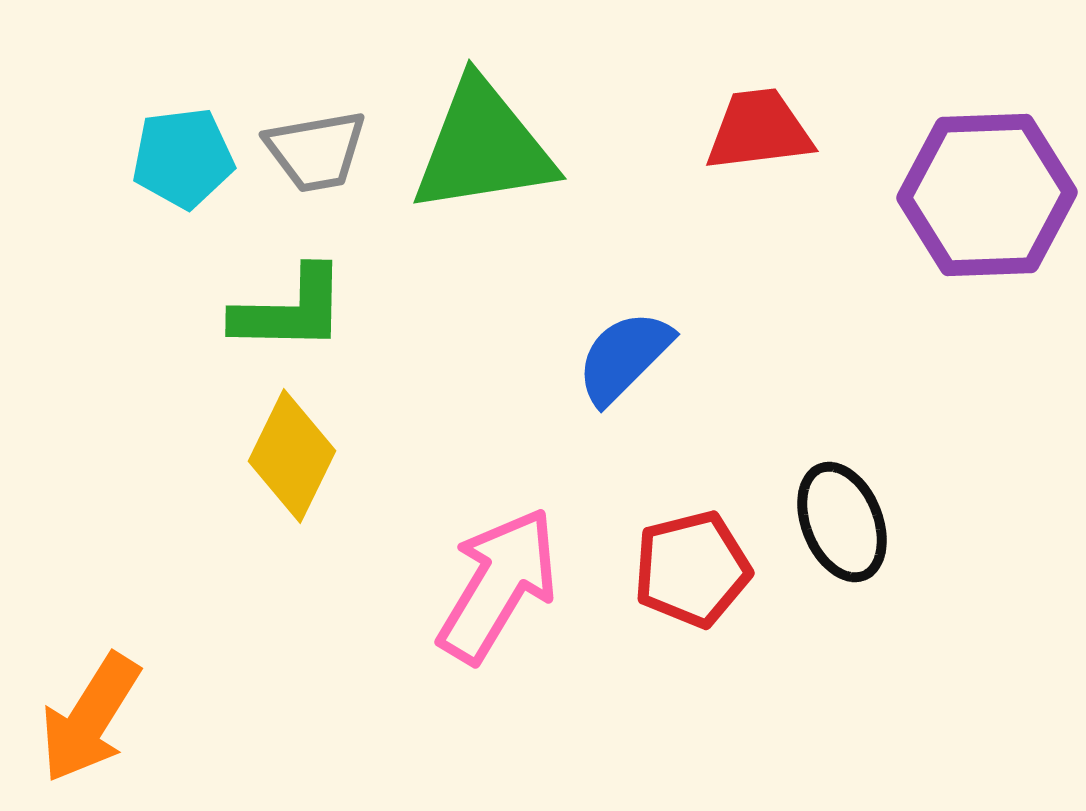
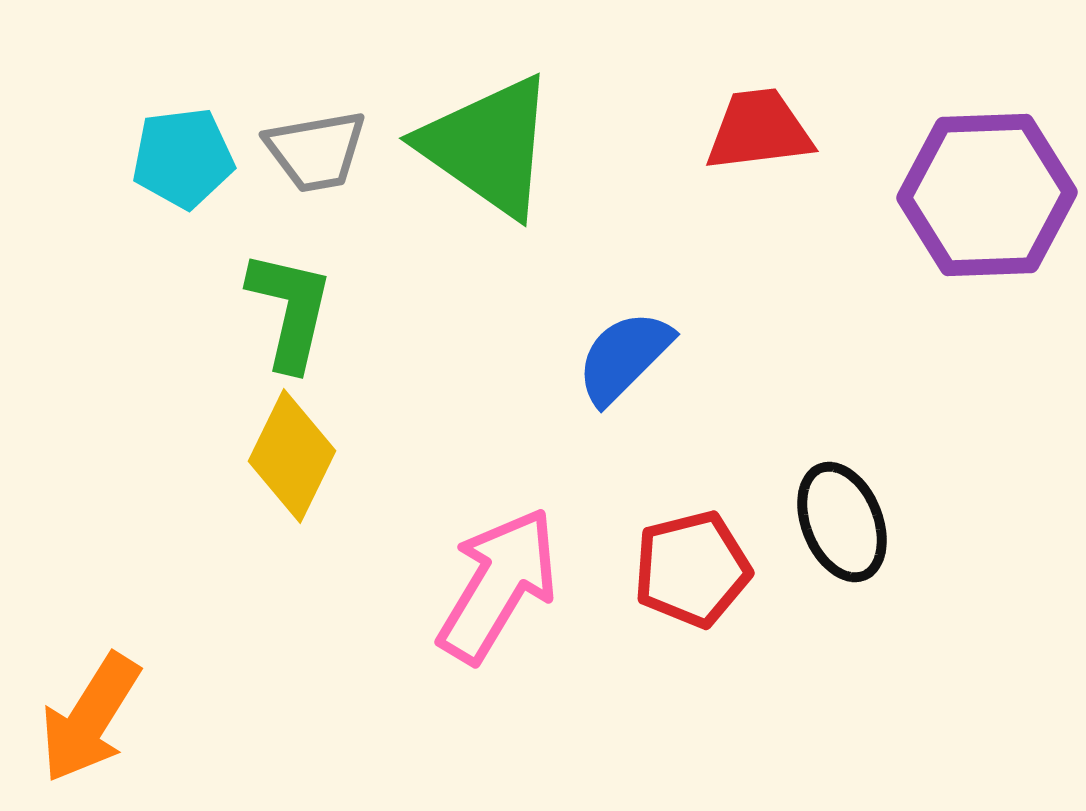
green triangle: moved 5 px right, 1 px up; rotated 44 degrees clockwise
green L-shape: rotated 78 degrees counterclockwise
